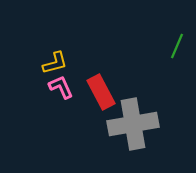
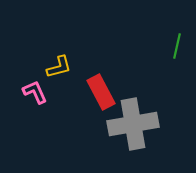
green line: rotated 10 degrees counterclockwise
yellow L-shape: moved 4 px right, 4 px down
pink L-shape: moved 26 px left, 5 px down
